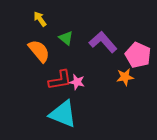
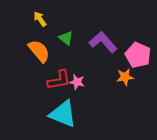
red L-shape: moved 1 px left
